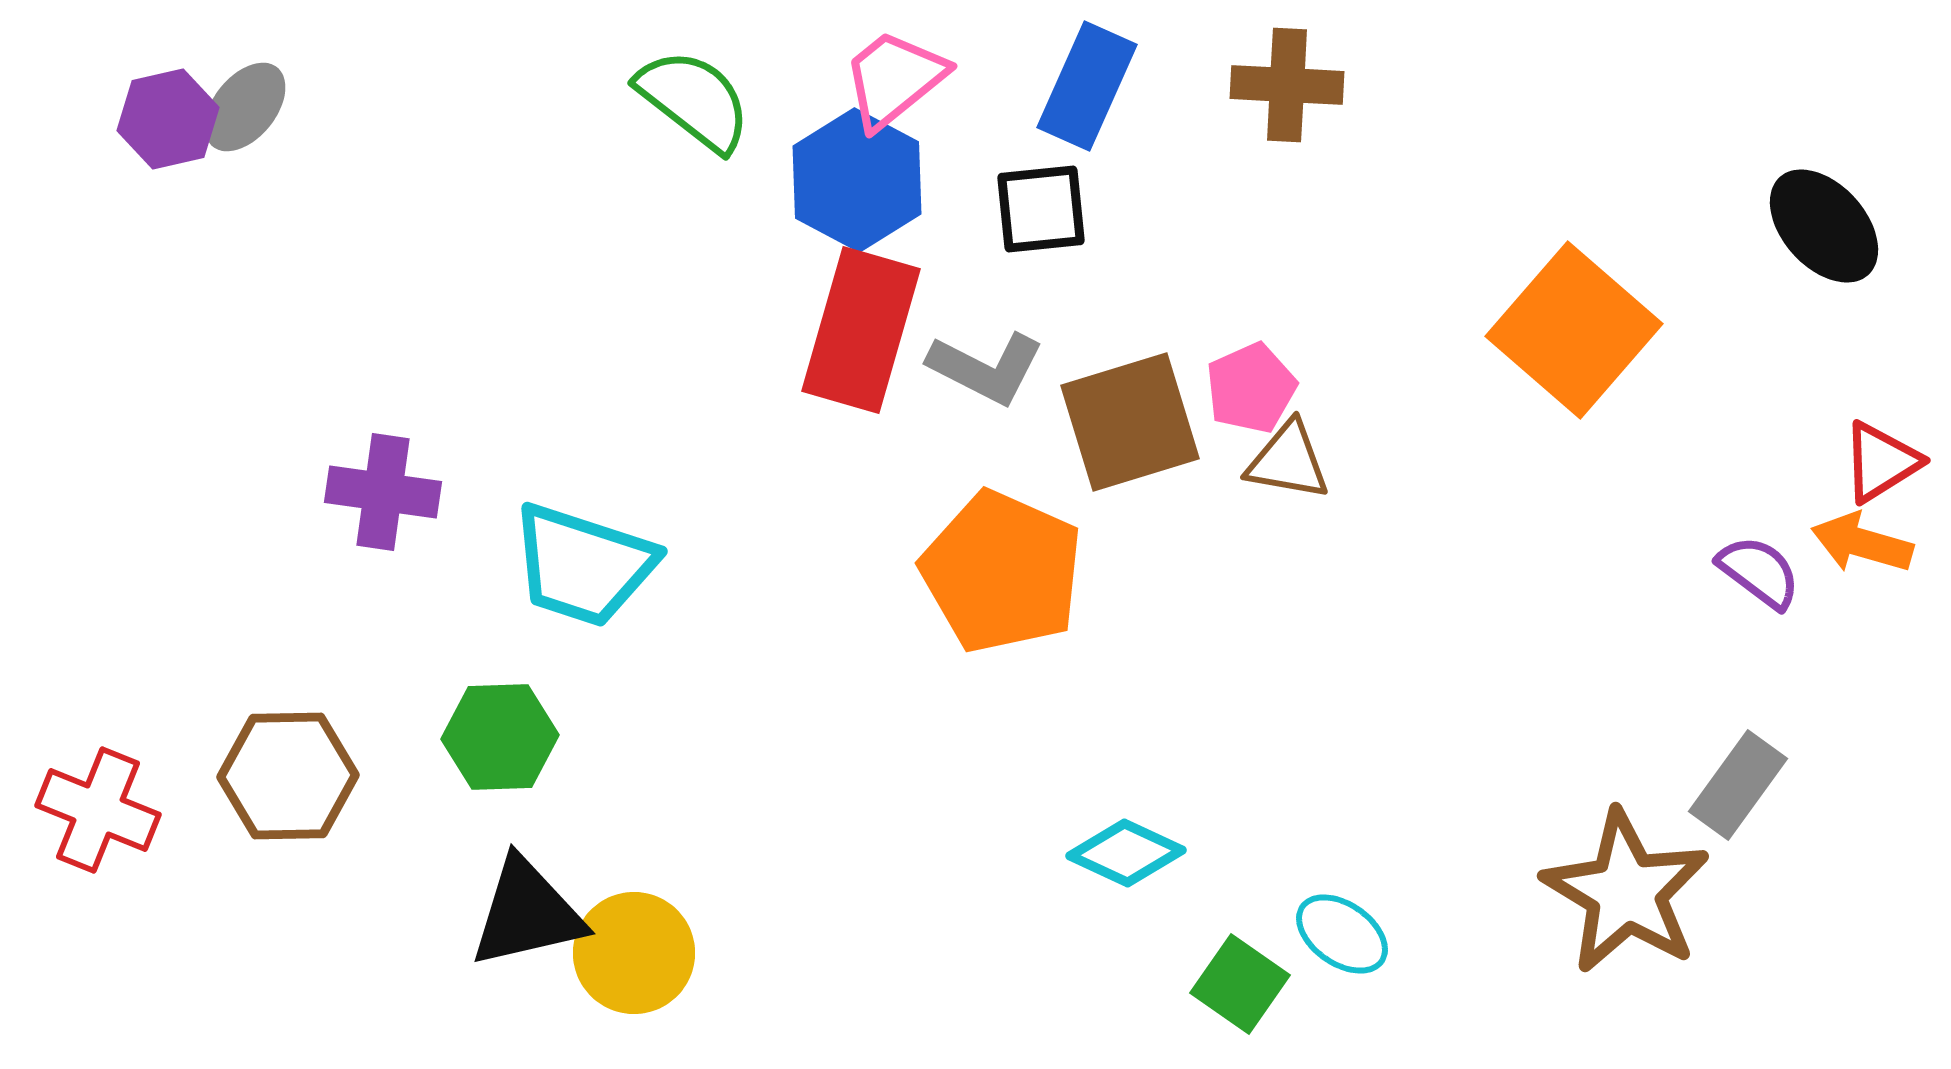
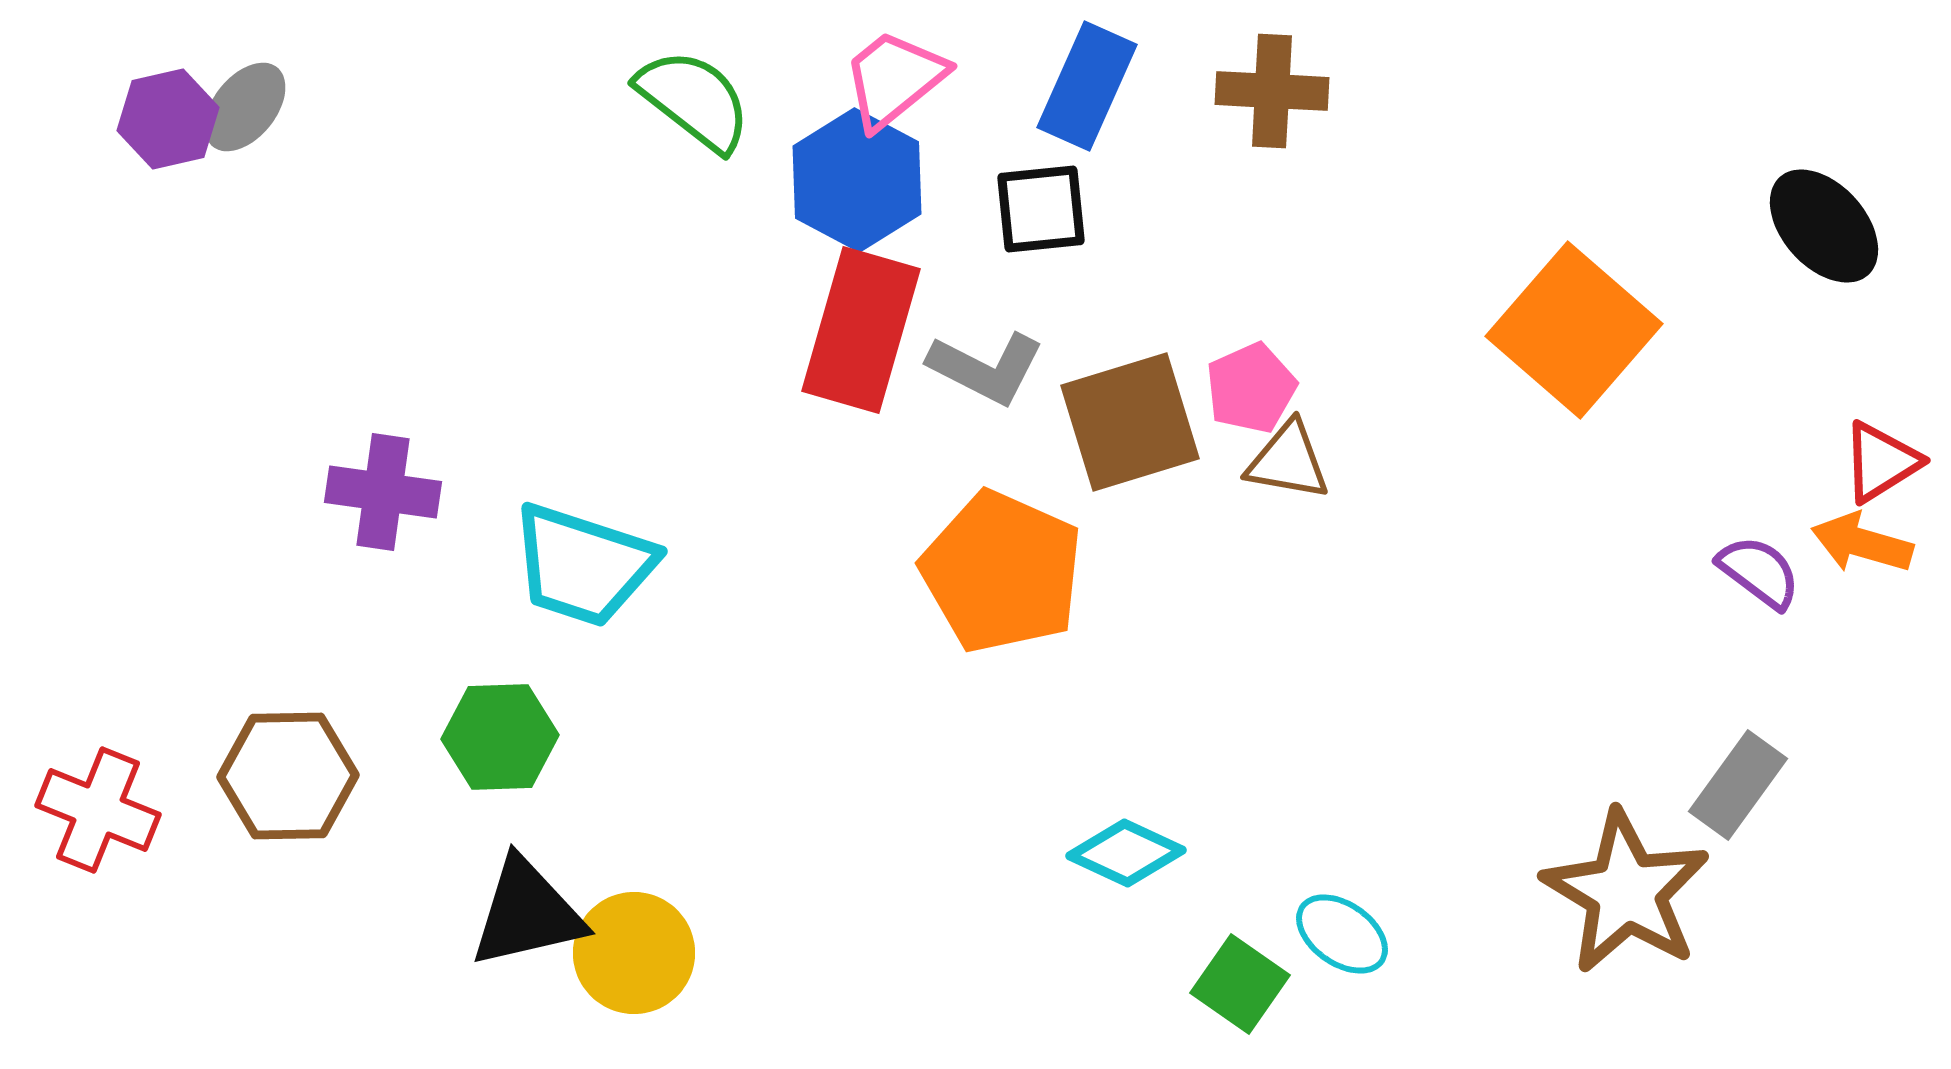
brown cross: moved 15 px left, 6 px down
